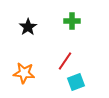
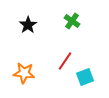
green cross: rotated 35 degrees clockwise
black star: moved 2 px up
cyan square: moved 9 px right, 5 px up
